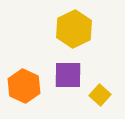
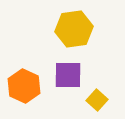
yellow hexagon: rotated 18 degrees clockwise
yellow square: moved 3 px left, 5 px down
